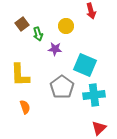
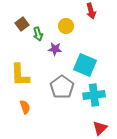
red triangle: moved 1 px right
